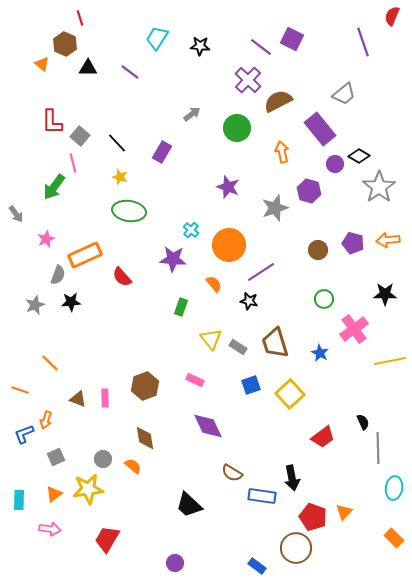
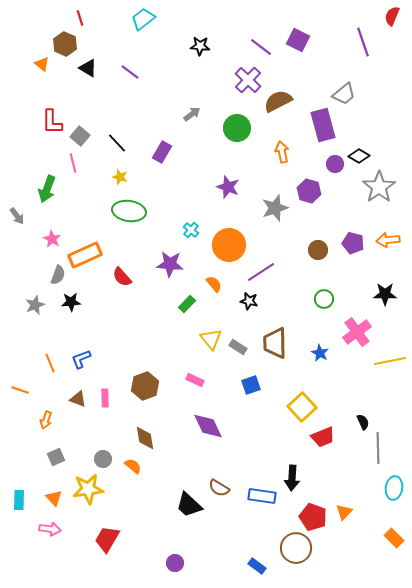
cyan trapezoid at (157, 38): moved 14 px left, 19 px up; rotated 20 degrees clockwise
purple square at (292, 39): moved 6 px right, 1 px down
black triangle at (88, 68): rotated 30 degrees clockwise
purple rectangle at (320, 129): moved 3 px right, 4 px up; rotated 24 degrees clockwise
green arrow at (54, 187): moved 7 px left, 2 px down; rotated 16 degrees counterclockwise
gray arrow at (16, 214): moved 1 px right, 2 px down
pink star at (46, 239): moved 6 px right; rotated 18 degrees counterclockwise
purple star at (173, 259): moved 3 px left, 5 px down
green rectangle at (181, 307): moved 6 px right, 3 px up; rotated 24 degrees clockwise
pink cross at (354, 329): moved 3 px right, 3 px down
brown trapezoid at (275, 343): rotated 16 degrees clockwise
orange line at (50, 363): rotated 24 degrees clockwise
yellow square at (290, 394): moved 12 px right, 13 px down
blue L-shape at (24, 434): moved 57 px right, 75 px up
red trapezoid at (323, 437): rotated 15 degrees clockwise
brown semicircle at (232, 473): moved 13 px left, 15 px down
black arrow at (292, 478): rotated 15 degrees clockwise
orange triangle at (54, 494): moved 4 px down; rotated 36 degrees counterclockwise
